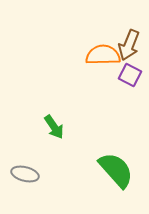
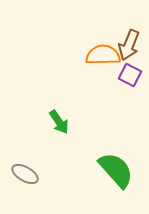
green arrow: moved 5 px right, 5 px up
gray ellipse: rotated 16 degrees clockwise
